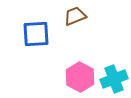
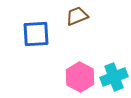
brown trapezoid: moved 2 px right
cyan cross: moved 2 px up
